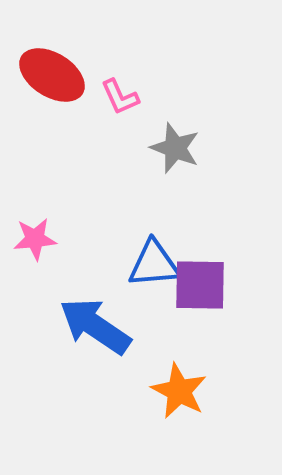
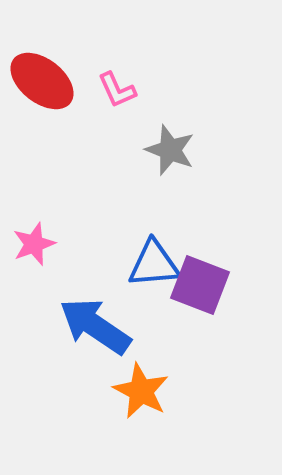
red ellipse: moved 10 px left, 6 px down; rotated 6 degrees clockwise
pink L-shape: moved 3 px left, 7 px up
gray star: moved 5 px left, 2 px down
pink star: moved 1 px left, 5 px down; rotated 15 degrees counterclockwise
purple square: rotated 20 degrees clockwise
orange star: moved 38 px left
